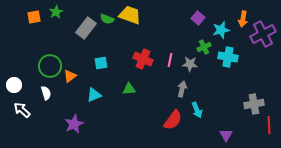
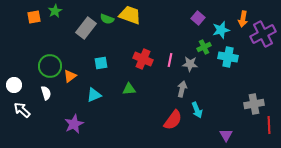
green star: moved 1 px left, 1 px up
